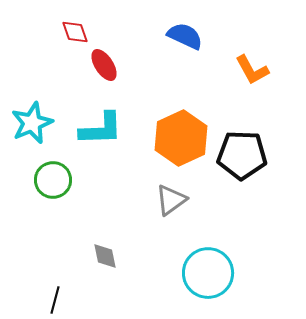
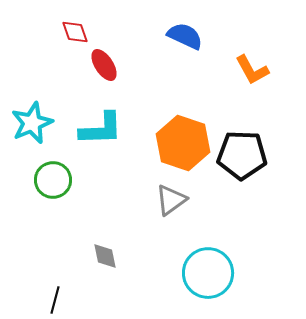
orange hexagon: moved 2 px right, 5 px down; rotated 16 degrees counterclockwise
